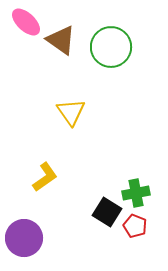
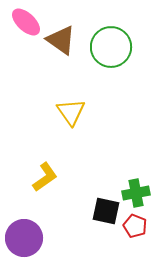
black square: moved 1 px left, 1 px up; rotated 20 degrees counterclockwise
